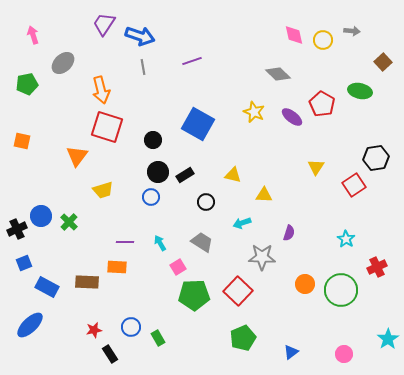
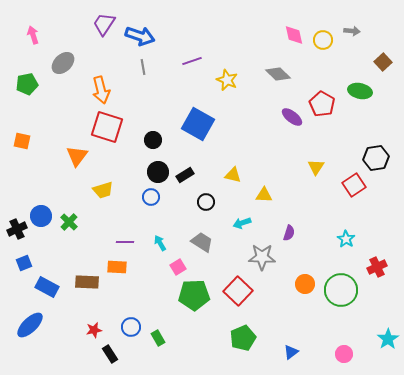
yellow star at (254, 112): moved 27 px left, 32 px up
